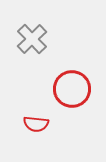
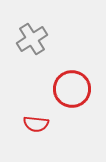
gray cross: rotated 12 degrees clockwise
